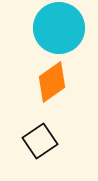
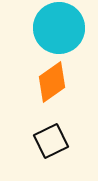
black square: moved 11 px right; rotated 8 degrees clockwise
